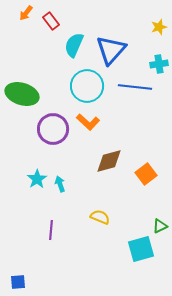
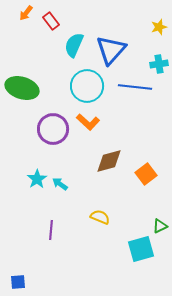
green ellipse: moved 6 px up
cyan arrow: rotated 35 degrees counterclockwise
